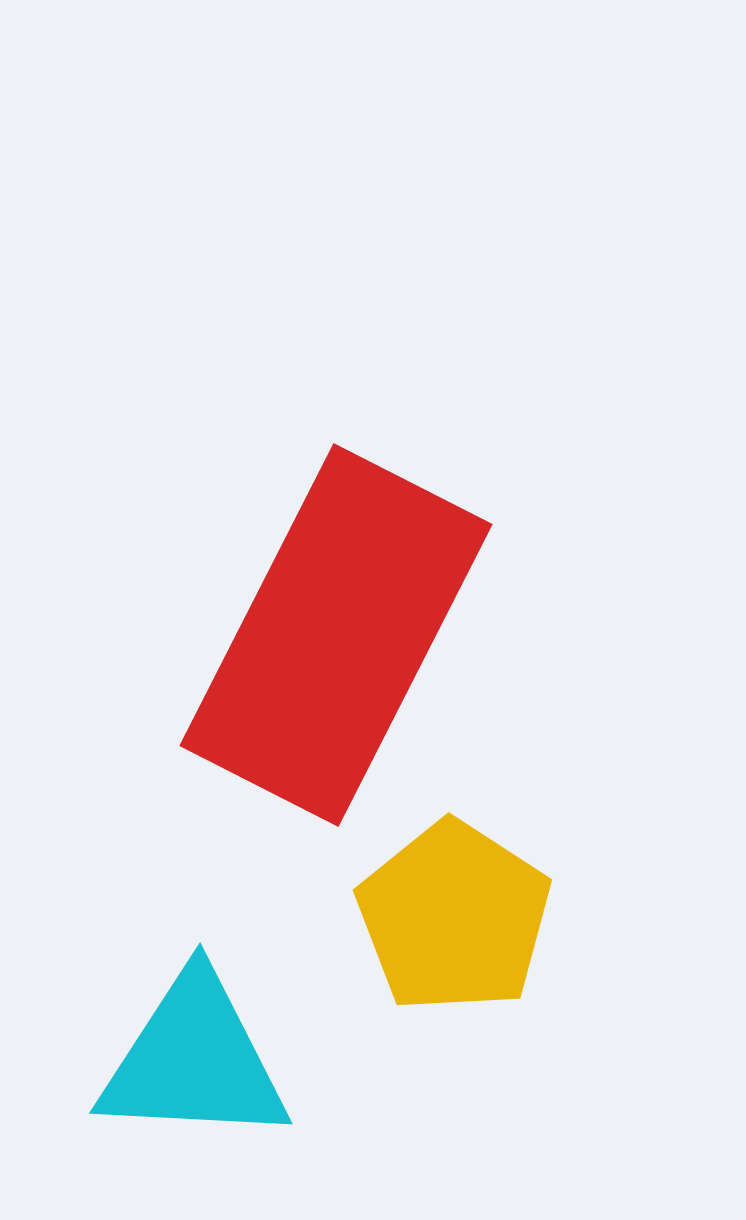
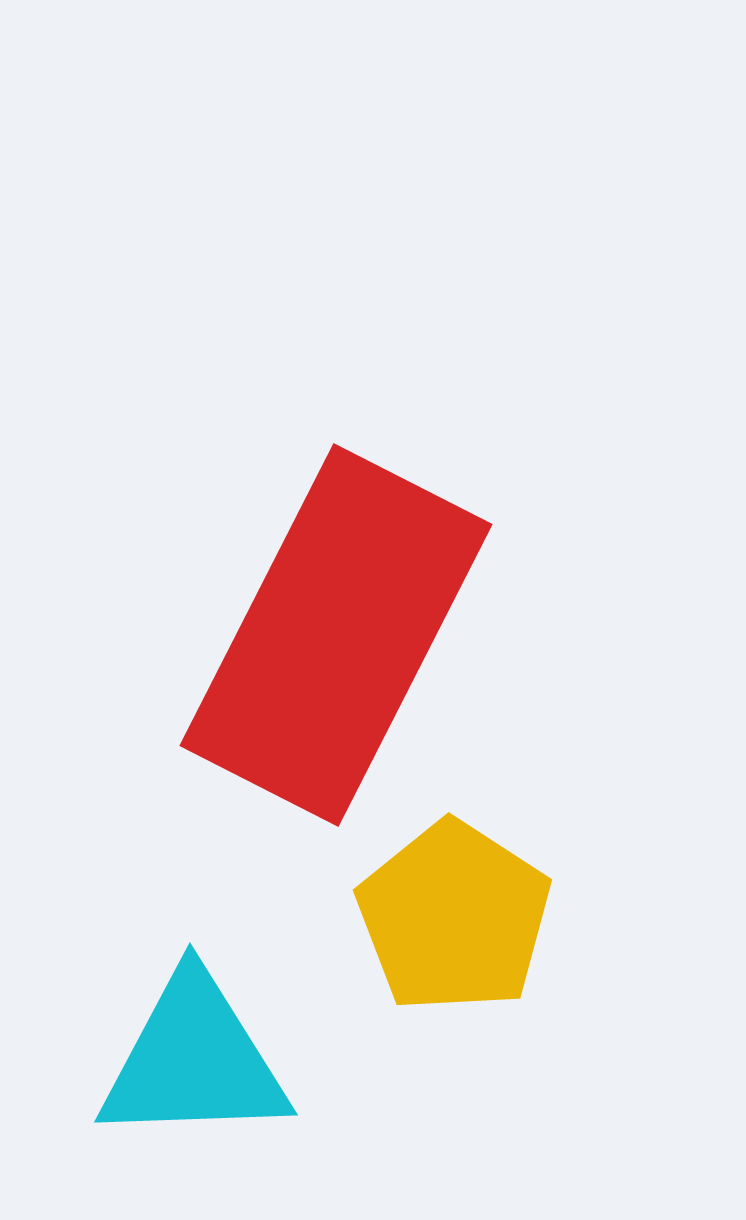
cyan triangle: rotated 5 degrees counterclockwise
